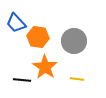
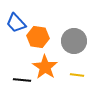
yellow line: moved 4 px up
